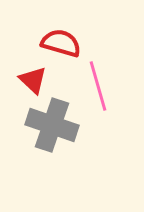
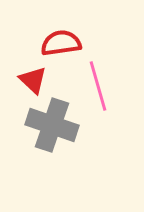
red semicircle: rotated 24 degrees counterclockwise
